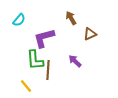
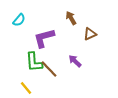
green L-shape: moved 1 px left, 2 px down
brown line: moved 1 px right, 1 px up; rotated 48 degrees counterclockwise
yellow line: moved 2 px down
